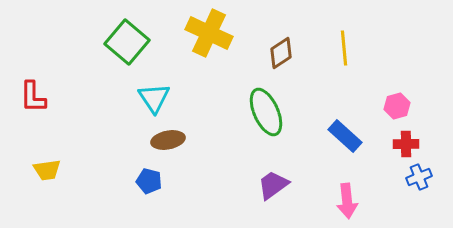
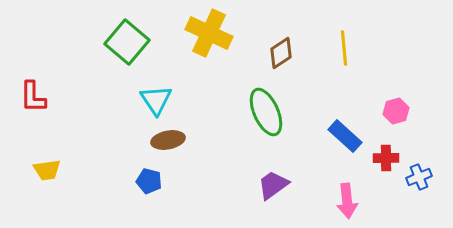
cyan triangle: moved 2 px right, 2 px down
pink hexagon: moved 1 px left, 5 px down
red cross: moved 20 px left, 14 px down
